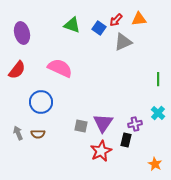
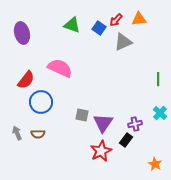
red semicircle: moved 9 px right, 10 px down
cyan cross: moved 2 px right
gray square: moved 1 px right, 11 px up
gray arrow: moved 1 px left
black rectangle: rotated 24 degrees clockwise
